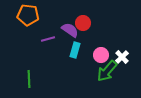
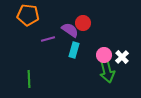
cyan rectangle: moved 1 px left
pink circle: moved 3 px right
green arrow: rotated 55 degrees counterclockwise
